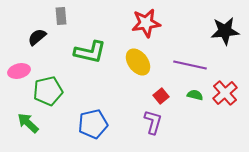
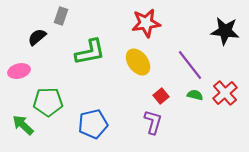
gray rectangle: rotated 24 degrees clockwise
black star: rotated 12 degrees clockwise
green L-shape: rotated 24 degrees counterclockwise
purple line: rotated 40 degrees clockwise
green pentagon: moved 11 px down; rotated 12 degrees clockwise
green arrow: moved 5 px left, 2 px down
